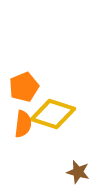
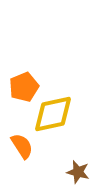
yellow diamond: rotated 30 degrees counterclockwise
orange semicircle: moved 1 px left, 22 px down; rotated 40 degrees counterclockwise
